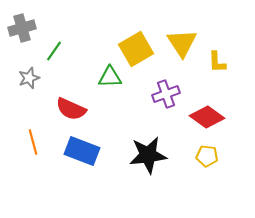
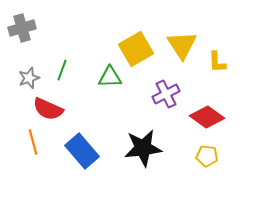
yellow triangle: moved 2 px down
green line: moved 8 px right, 19 px down; rotated 15 degrees counterclockwise
purple cross: rotated 8 degrees counterclockwise
red semicircle: moved 23 px left
blue rectangle: rotated 28 degrees clockwise
black star: moved 5 px left, 7 px up
